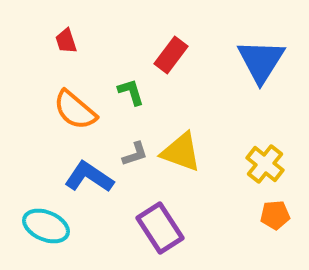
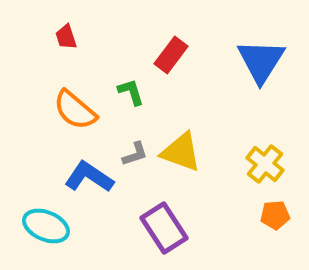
red trapezoid: moved 4 px up
purple rectangle: moved 4 px right
